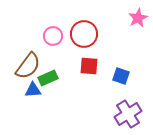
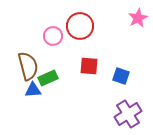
red circle: moved 4 px left, 8 px up
brown semicircle: rotated 52 degrees counterclockwise
